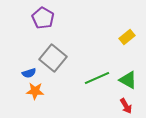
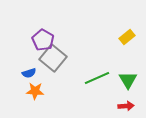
purple pentagon: moved 22 px down
green triangle: rotated 30 degrees clockwise
red arrow: rotated 63 degrees counterclockwise
